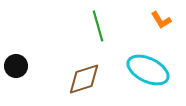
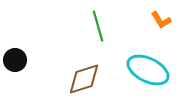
black circle: moved 1 px left, 6 px up
